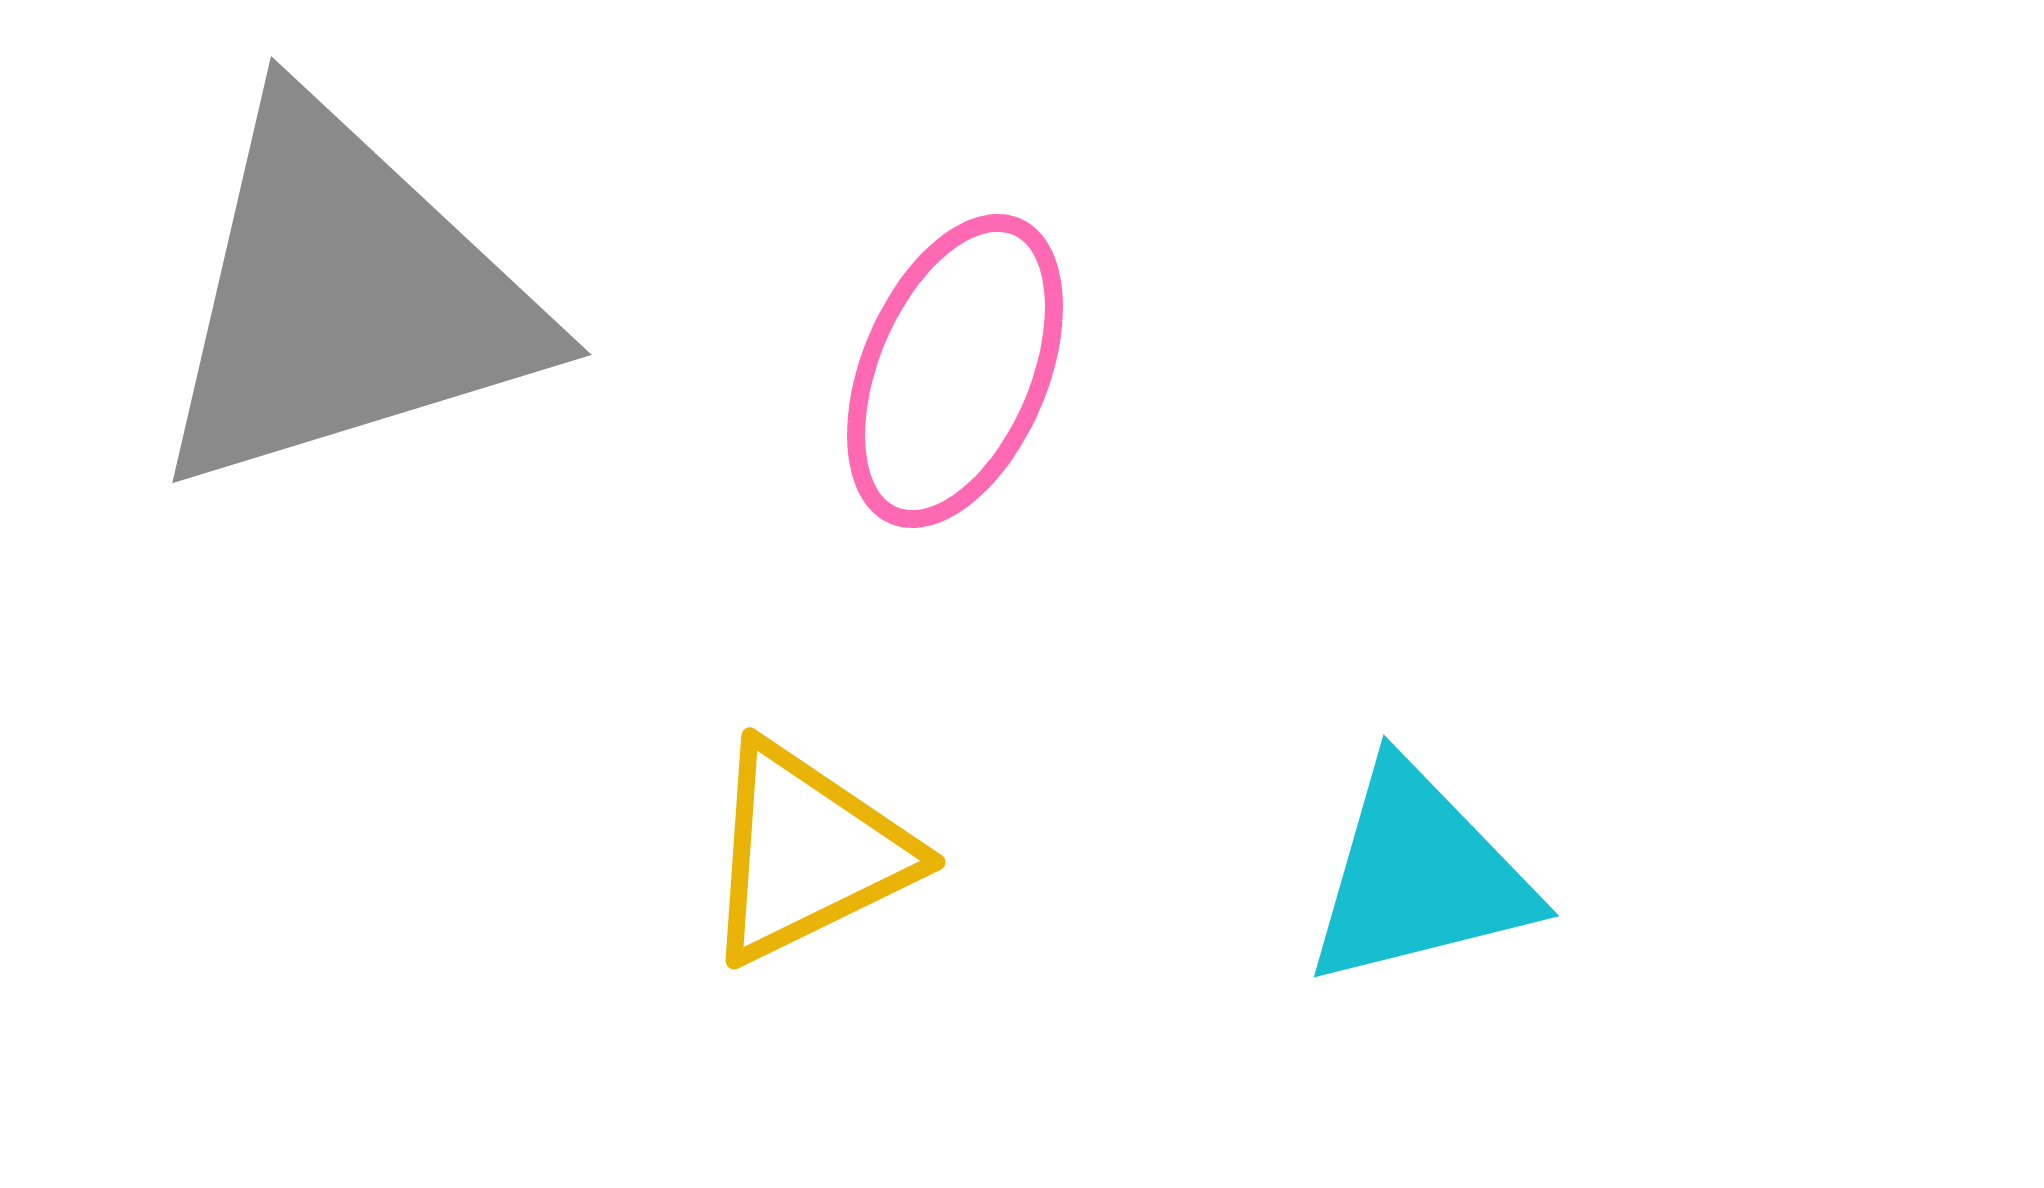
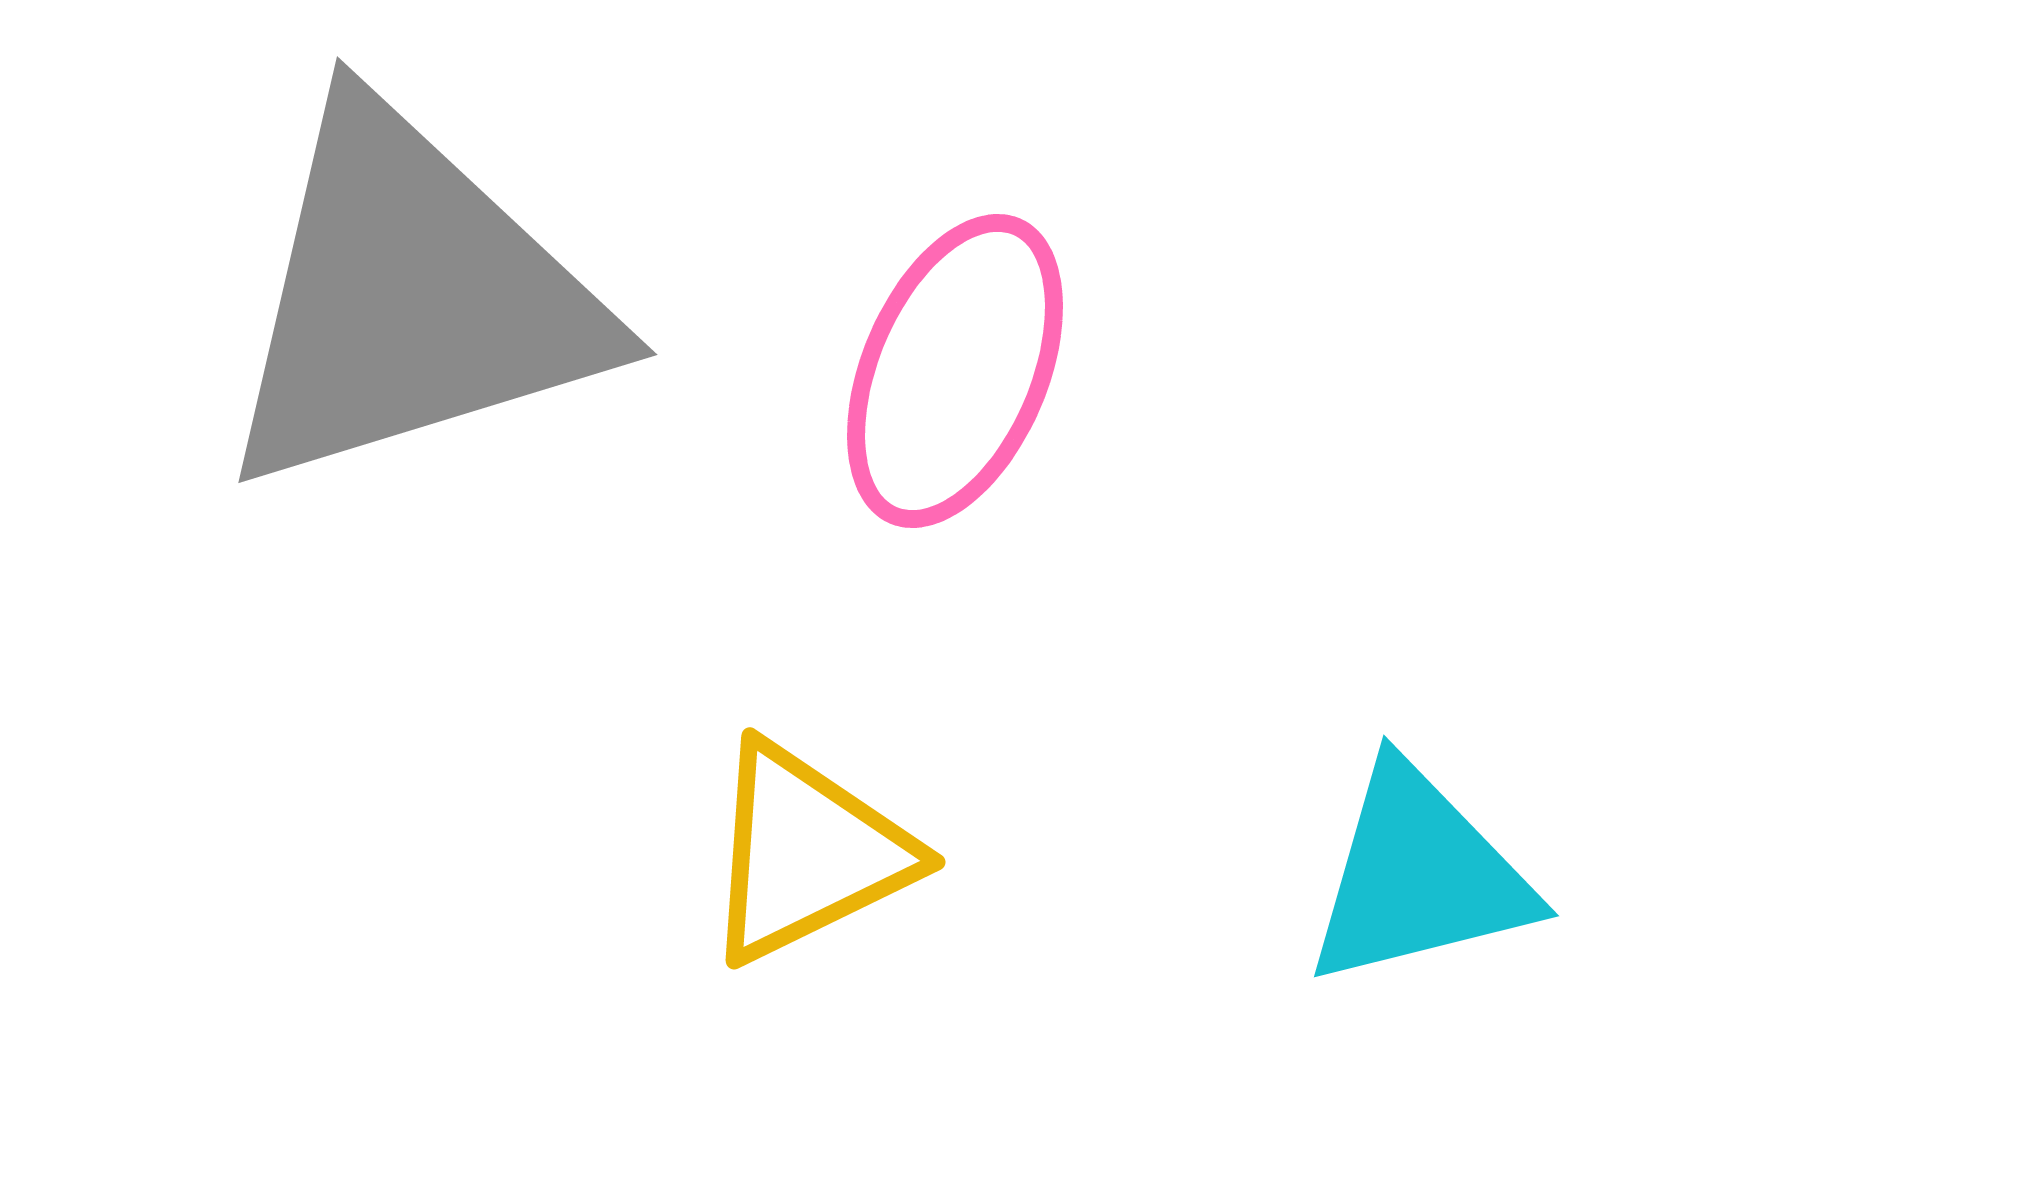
gray triangle: moved 66 px right
